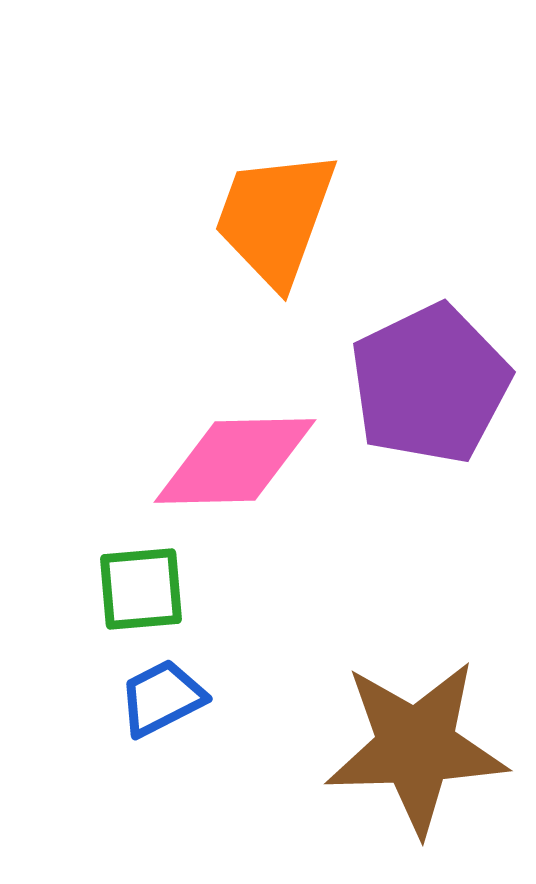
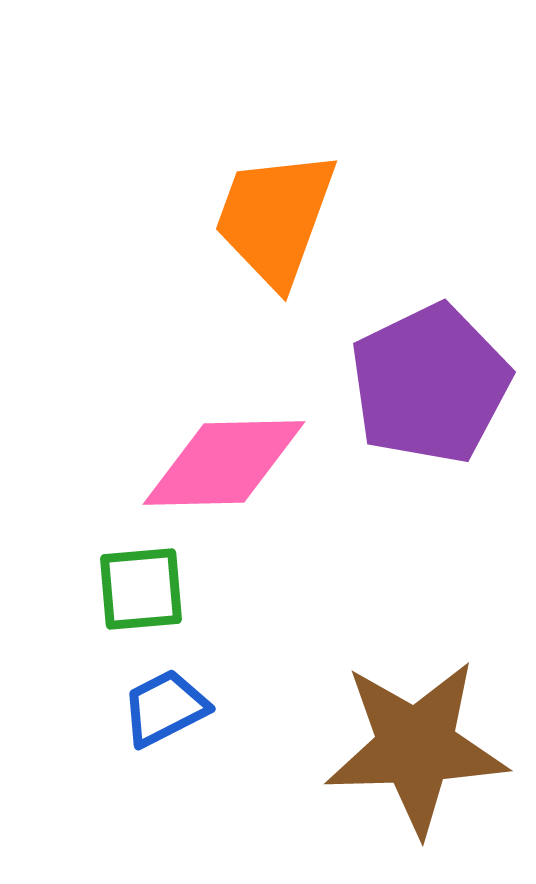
pink diamond: moved 11 px left, 2 px down
blue trapezoid: moved 3 px right, 10 px down
